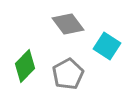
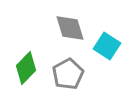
gray diamond: moved 2 px right, 4 px down; rotated 20 degrees clockwise
green diamond: moved 1 px right, 2 px down
